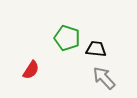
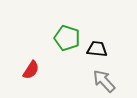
black trapezoid: moved 1 px right
gray arrow: moved 3 px down
